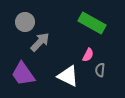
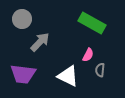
gray circle: moved 3 px left, 3 px up
purple trapezoid: rotated 48 degrees counterclockwise
